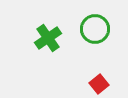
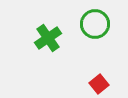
green circle: moved 5 px up
